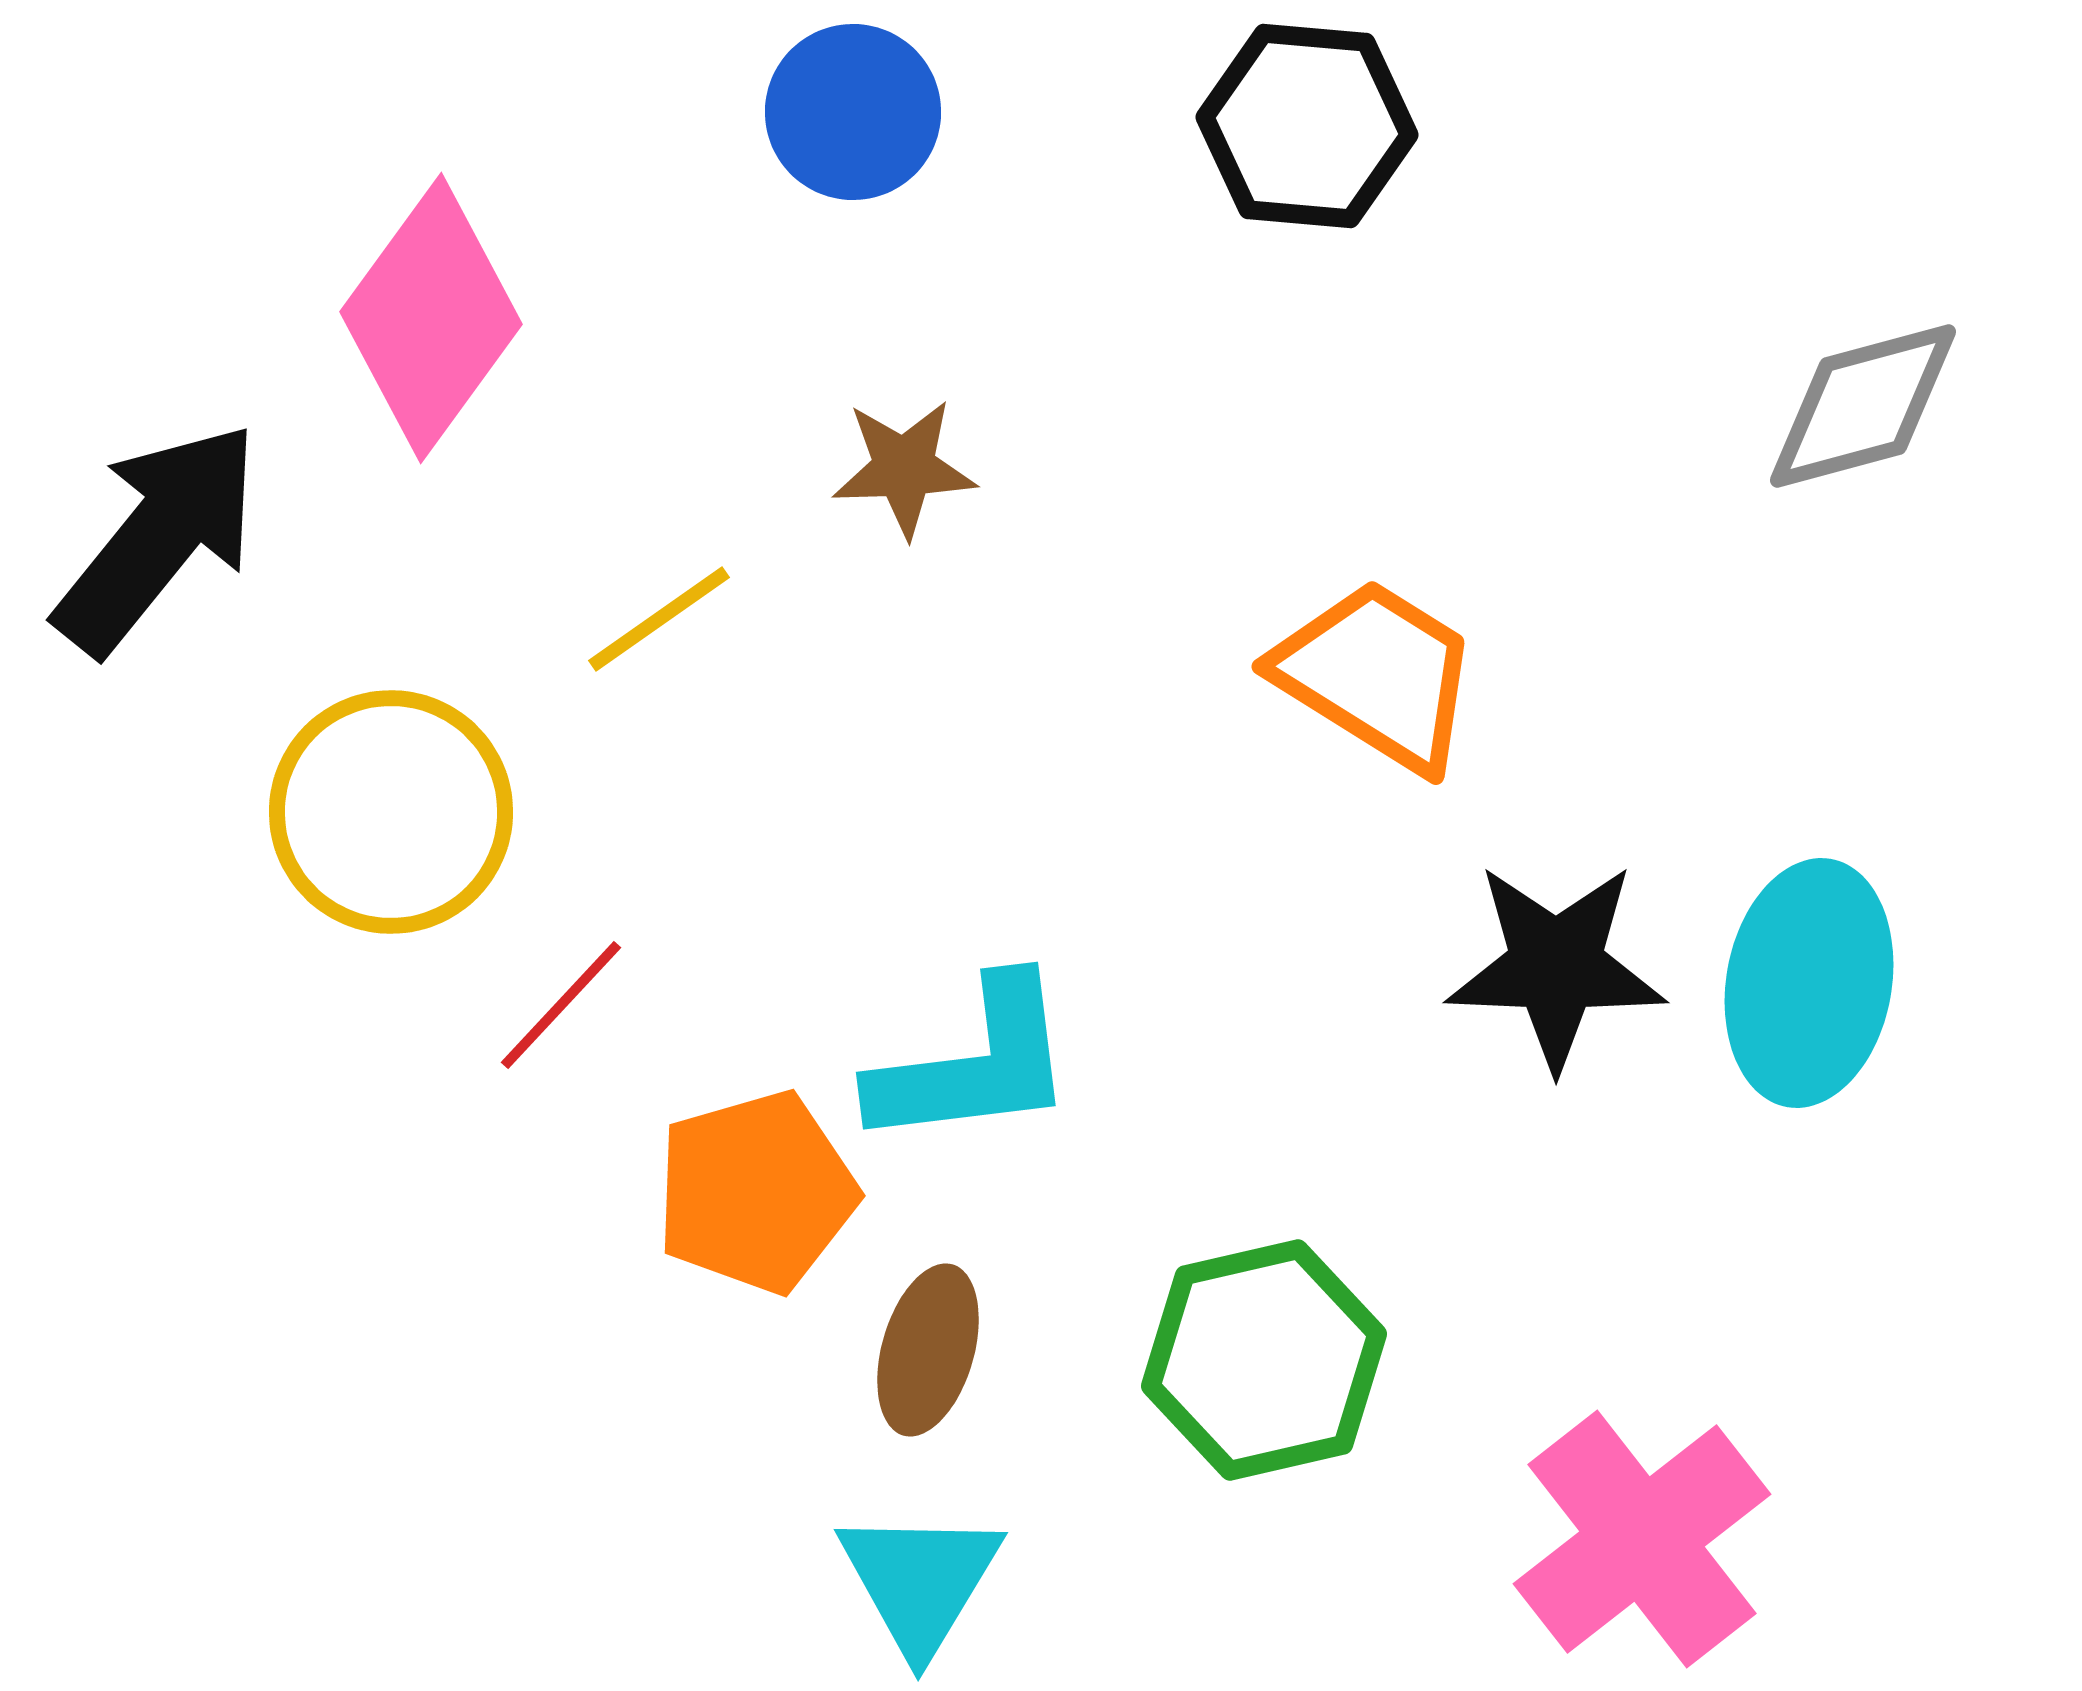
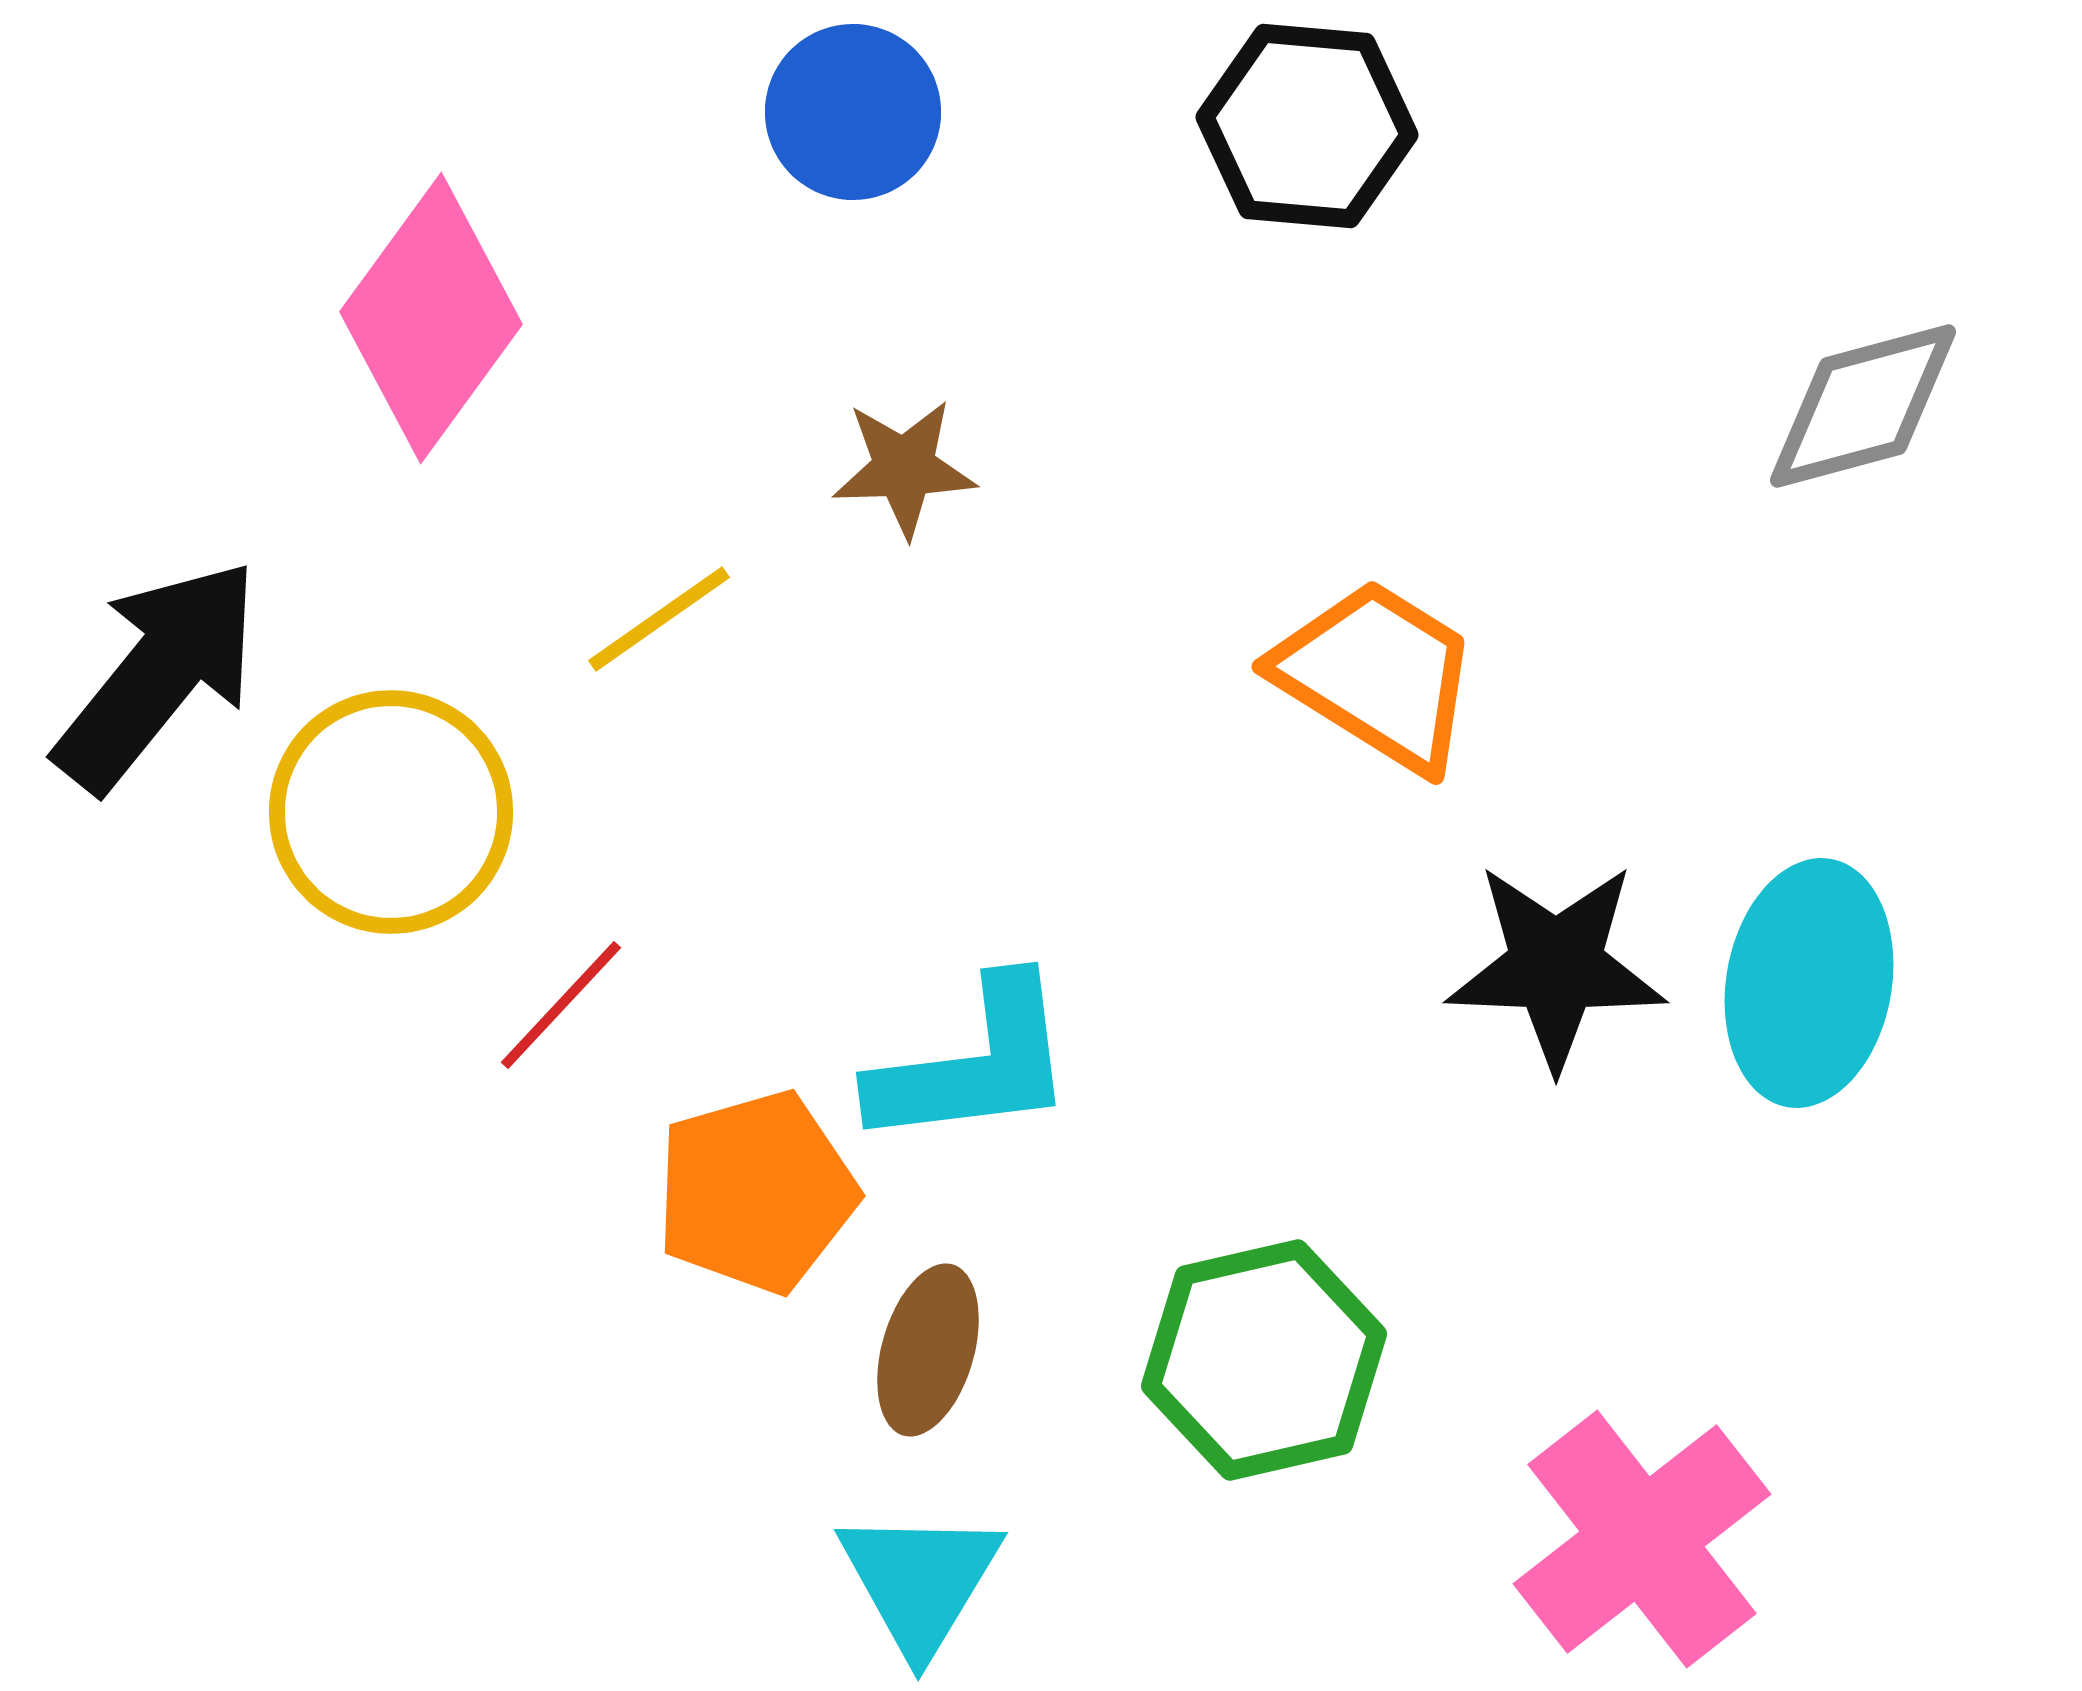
black arrow: moved 137 px down
